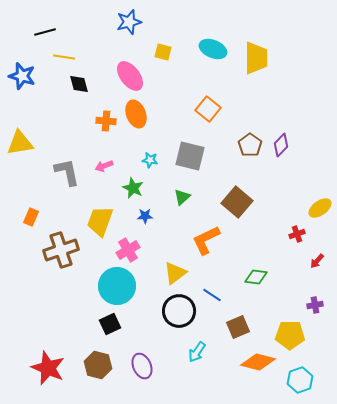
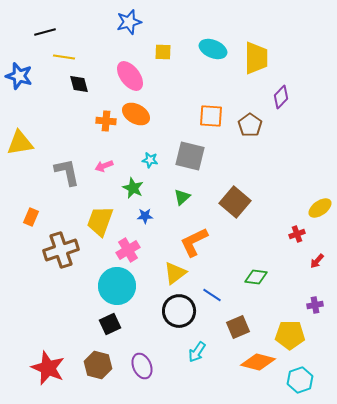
yellow square at (163, 52): rotated 12 degrees counterclockwise
blue star at (22, 76): moved 3 px left
orange square at (208, 109): moved 3 px right, 7 px down; rotated 35 degrees counterclockwise
orange ellipse at (136, 114): rotated 40 degrees counterclockwise
brown pentagon at (250, 145): moved 20 px up
purple diamond at (281, 145): moved 48 px up
brown square at (237, 202): moved 2 px left
orange L-shape at (206, 240): moved 12 px left, 2 px down
